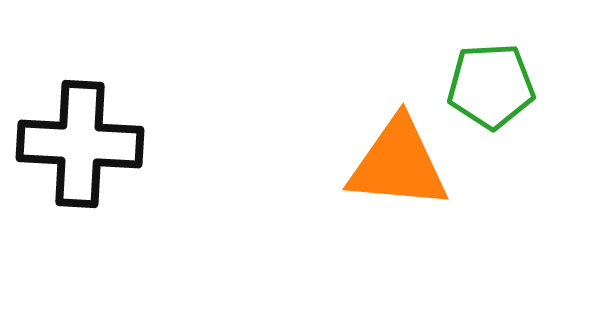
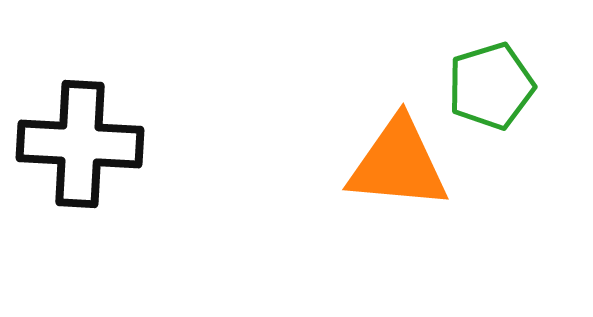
green pentagon: rotated 14 degrees counterclockwise
